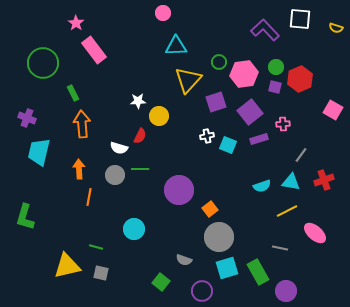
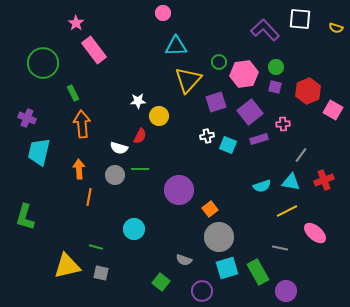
red hexagon at (300, 79): moved 8 px right, 12 px down
